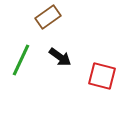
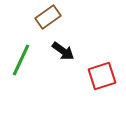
black arrow: moved 3 px right, 6 px up
red square: rotated 32 degrees counterclockwise
